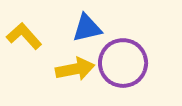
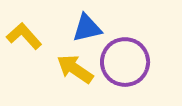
purple circle: moved 2 px right, 1 px up
yellow arrow: rotated 135 degrees counterclockwise
